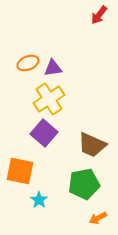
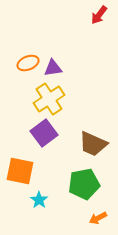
purple square: rotated 12 degrees clockwise
brown trapezoid: moved 1 px right, 1 px up
